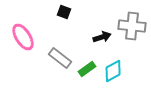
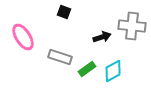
gray rectangle: moved 1 px up; rotated 20 degrees counterclockwise
